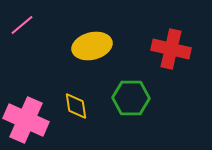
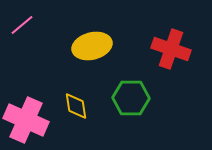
red cross: rotated 6 degrees clockwise
